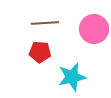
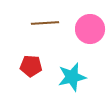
pink circle: moved 4 px left
red pentagon: moved 9 px left, 14 px down
